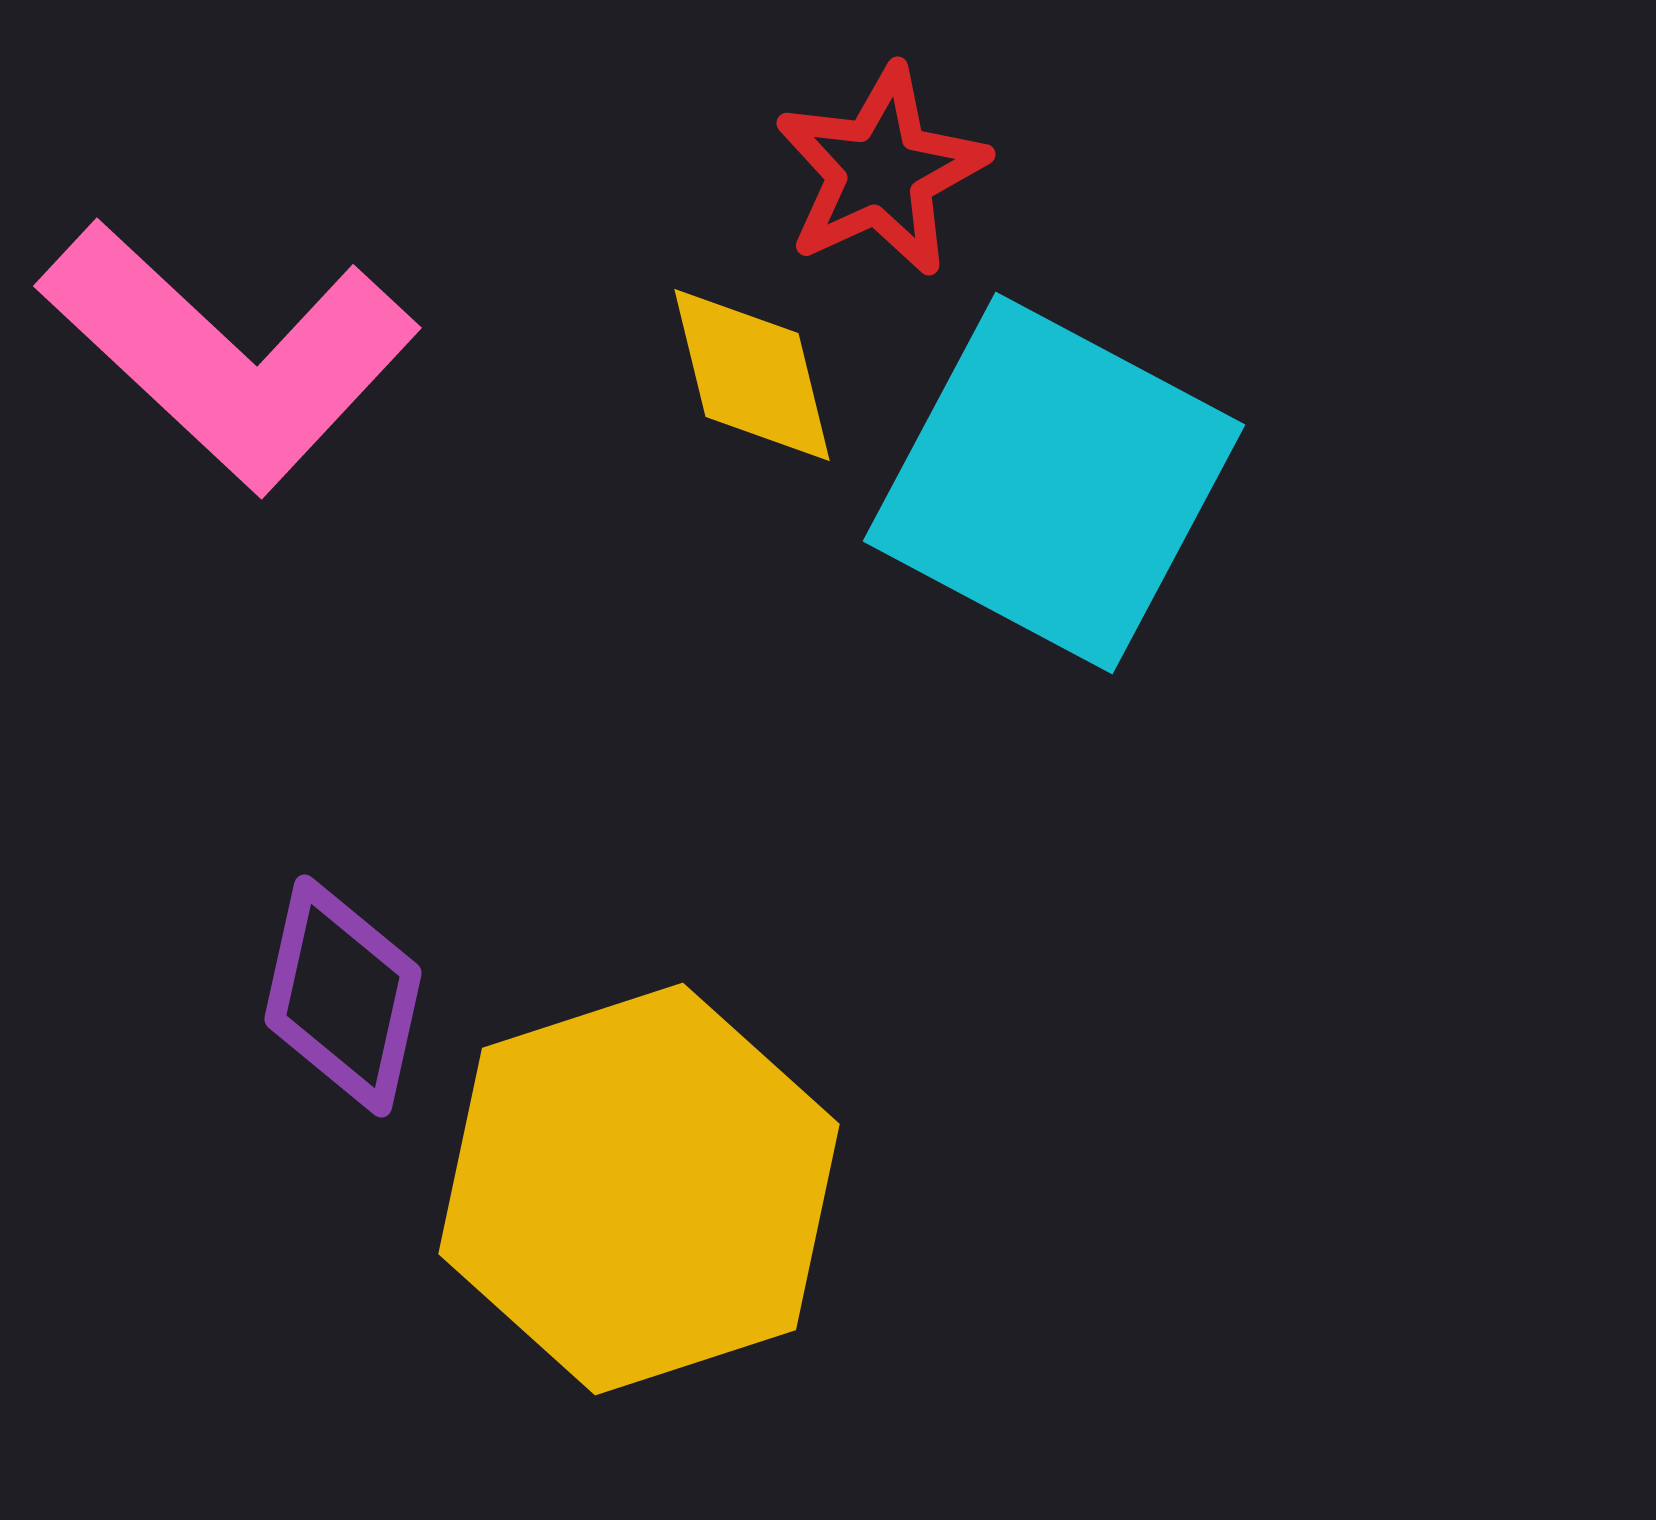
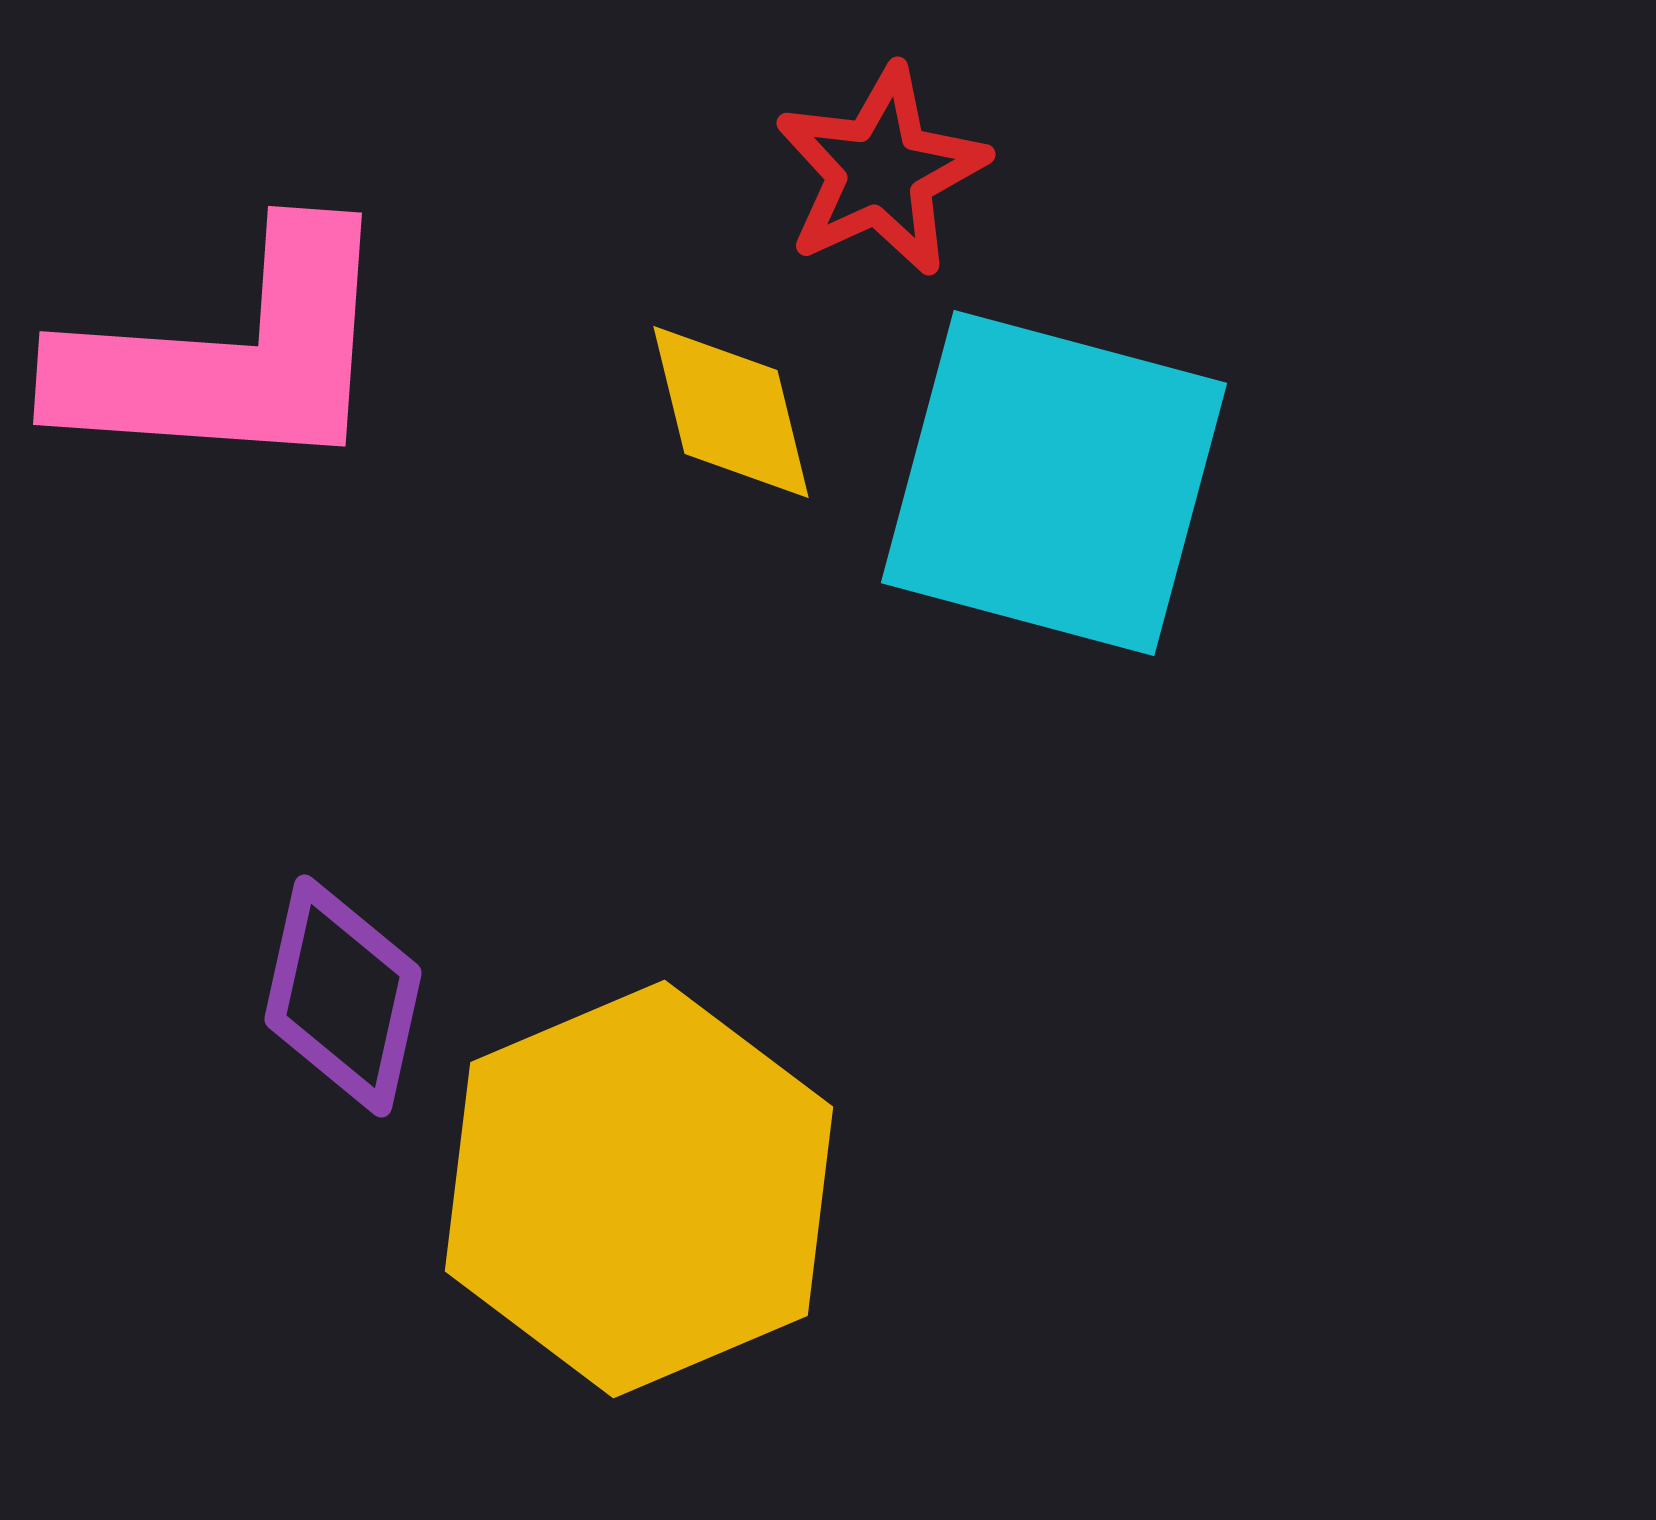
pink L-shape: rotated 39 degrees counterclockwise
yellow diamond: moved 21 px left, 37 px down
cyan square: rotated 13 degrees counterclockwise
yellow hexagon: rotated 5 degrees counterclockwise
